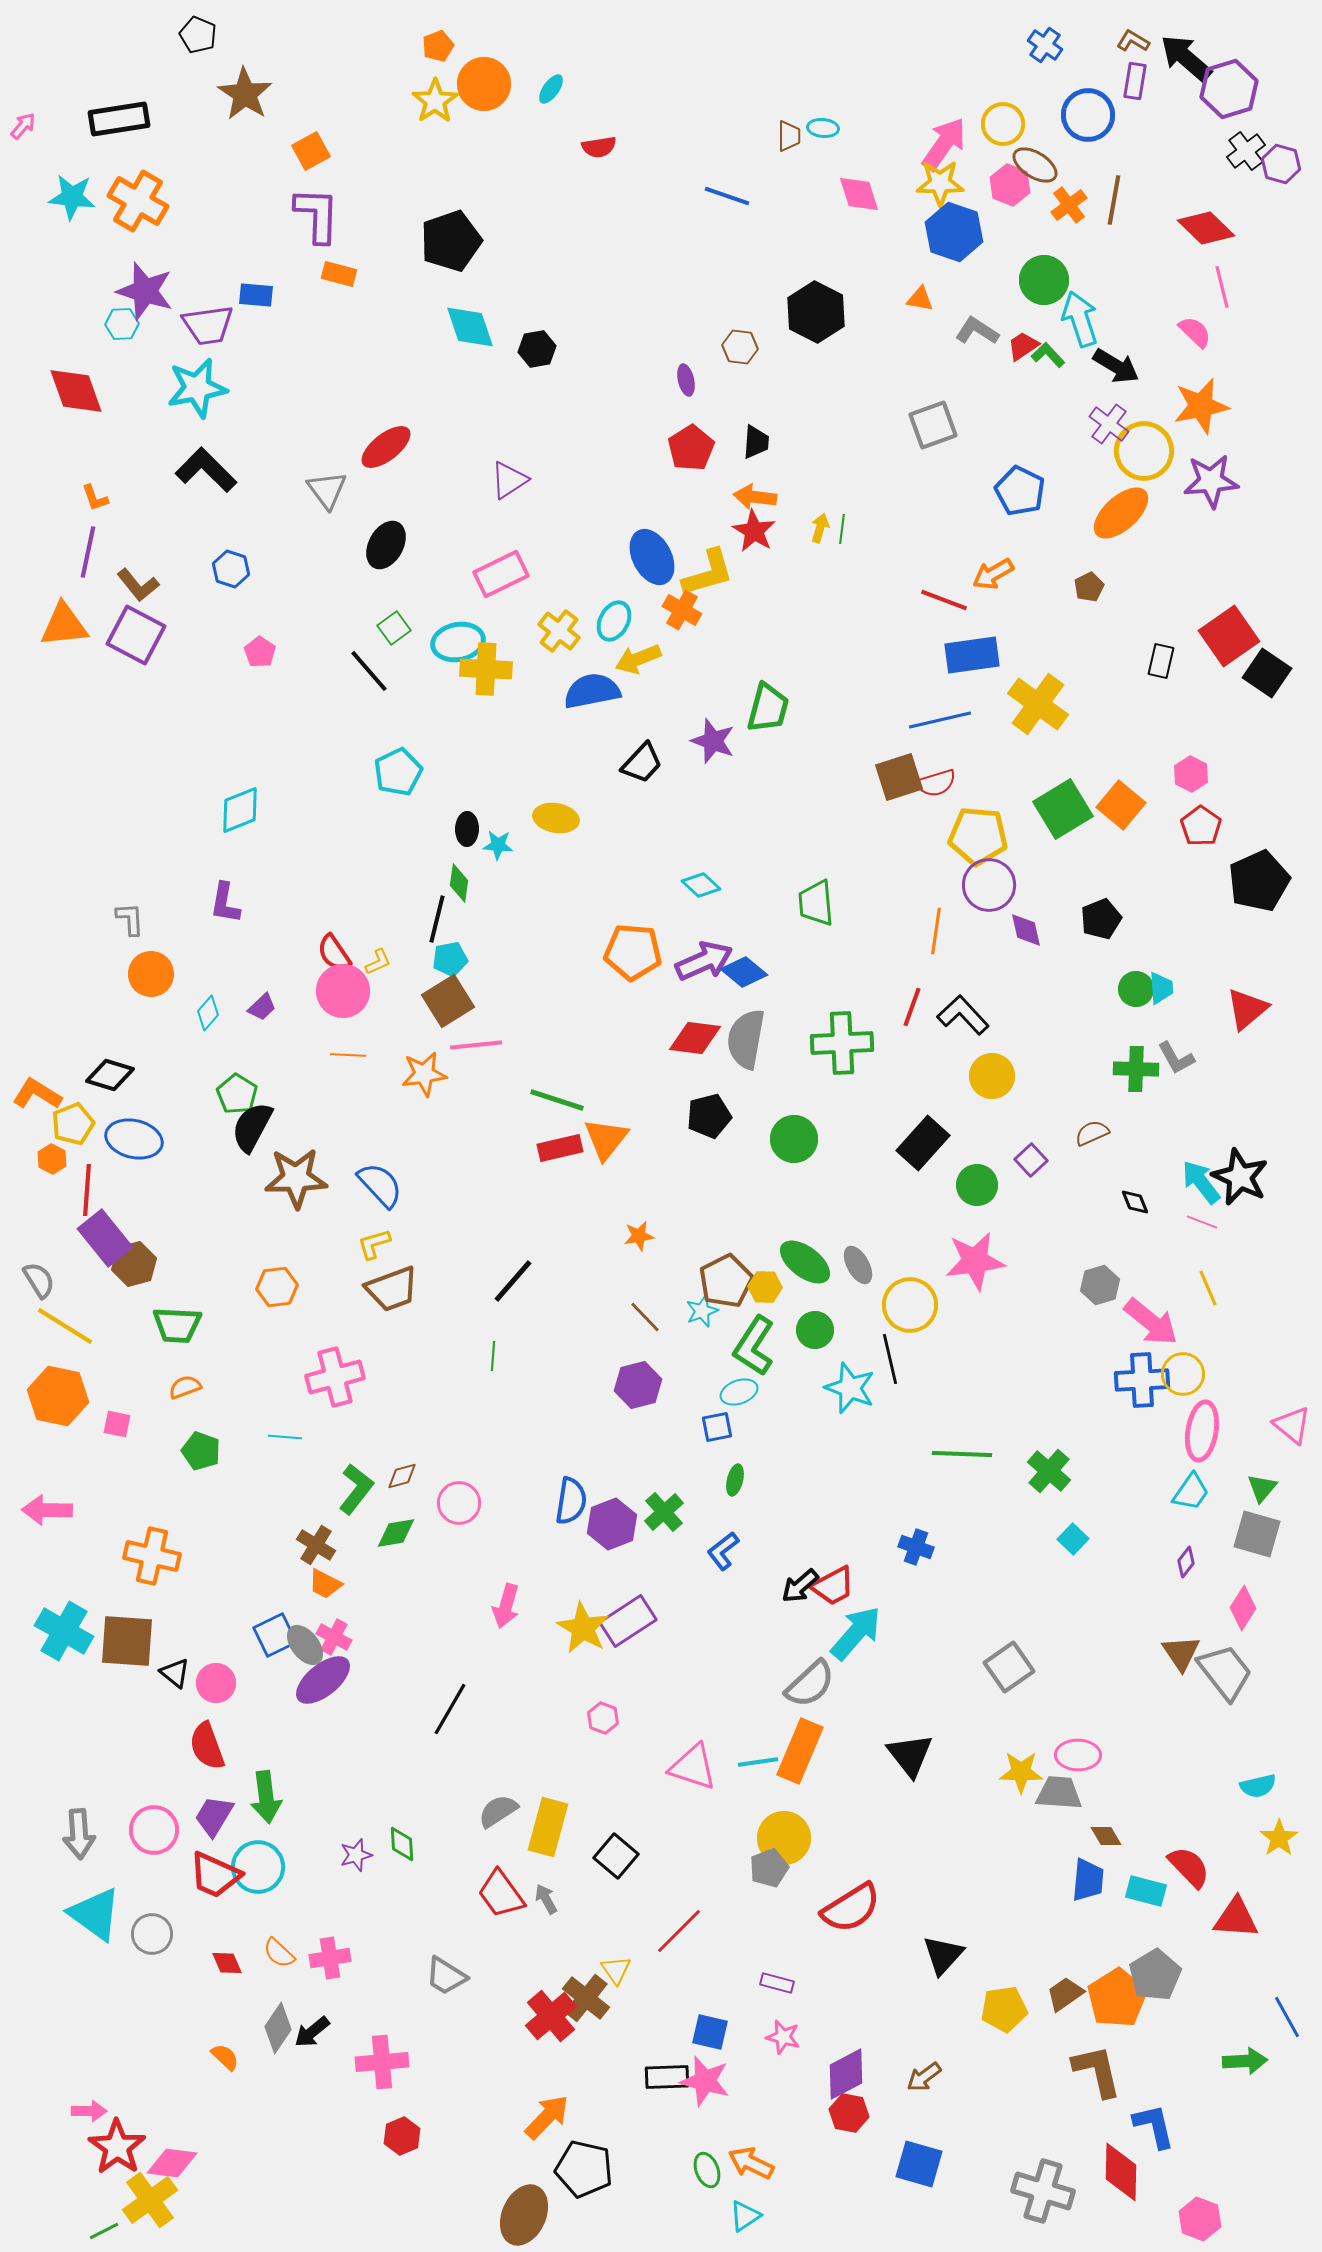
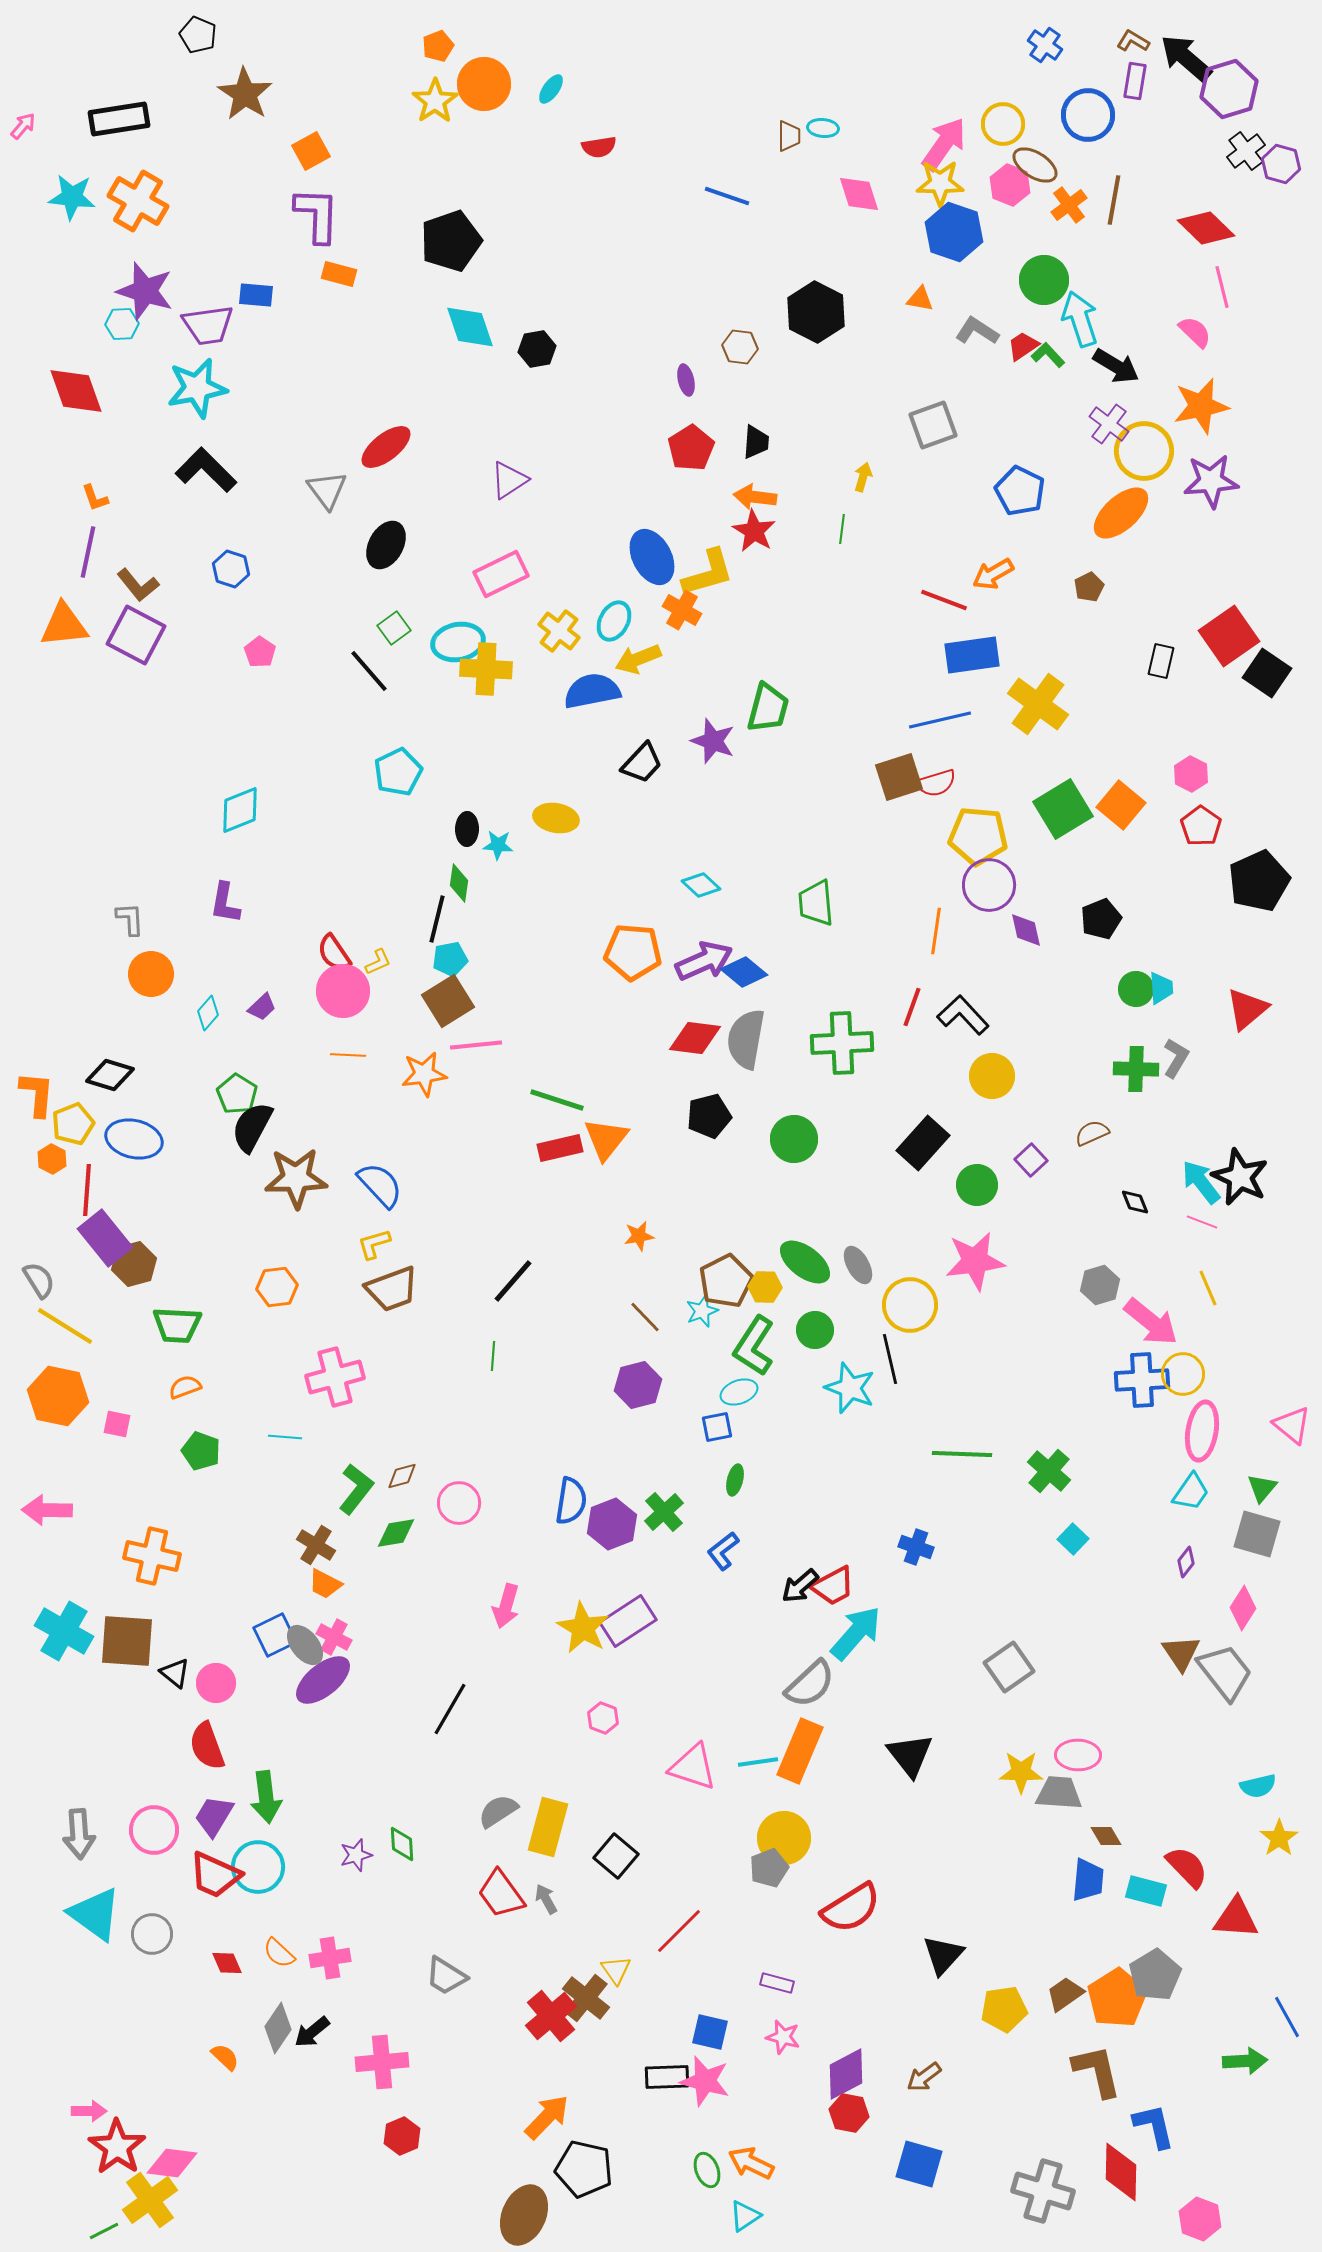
yellow arrow at (820, 528): moved 43 px right, 51 px up
gray L-shape at (1176, 1058): rotated 120 degrees counterclockwise
orange L-shape at (37, 1094): rotated 63 degrees clockwise
red semicircle at (1189, 1867): moved 2 px left
